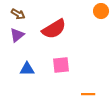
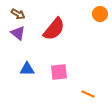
orange circle: moved 1 px left, 3 px down
red semicircle: rotated 20 degrees counterclockwise
purple triangle: moved 1 px right, 2 px up; rotated 42 degrees counterclockwise
pink square: moved 2 px left, 7 px down
orange line: rotated 24 degrees clockwise
